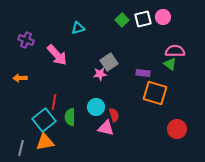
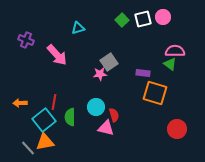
orange arrow: moved 25 px down
gray line: moved 7 px right; rotated 56 degrees counterclockwise
